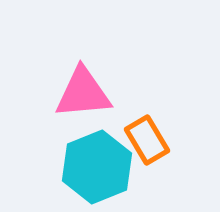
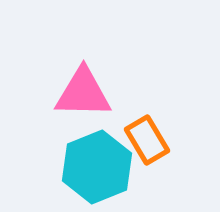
pink triangle: rotated 6 degrees clockwise
